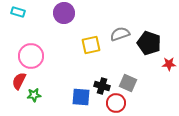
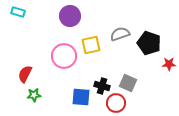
purple circle: moved 6 px right, 3 px down
pink circle: moved 33 px right
red semicircle: moved 6 px right, 7 px up
